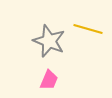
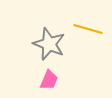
gray star: moved 3 px down
